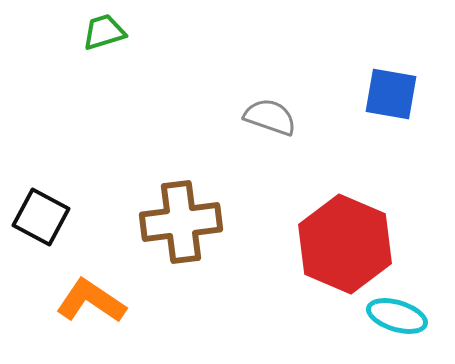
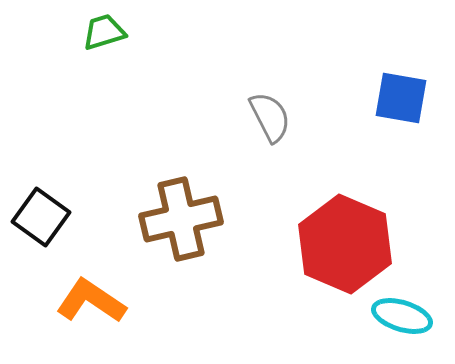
blue square: moved 10 px right, 4 px down
gray semicircle: rotated 44 degrees clockwise
black square: rotated 8 degrees clockwise
brown cross: moved 3 px up; rotated 6 degrees counterclockwise
cyan ellipse: moved 5 px right
